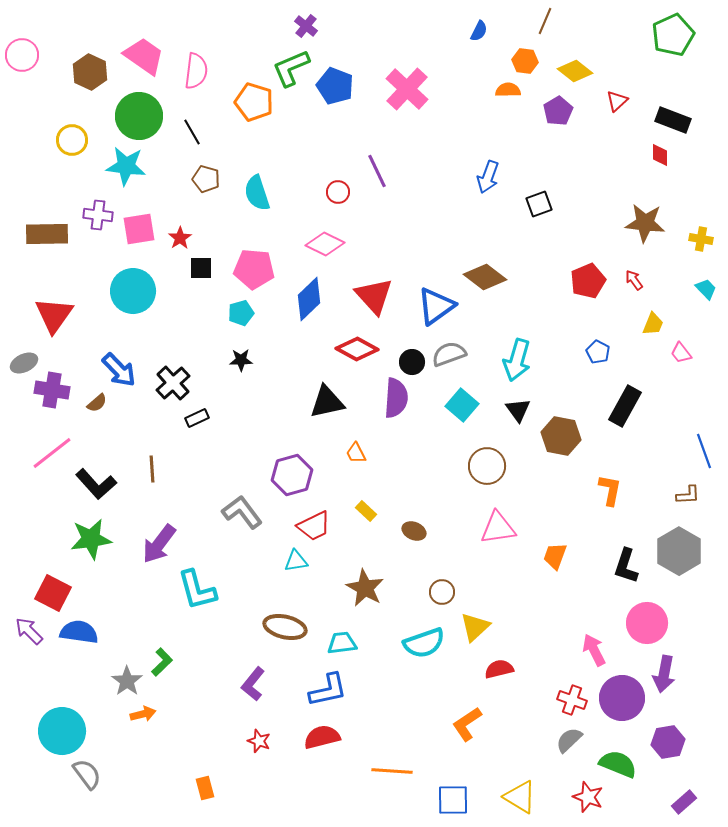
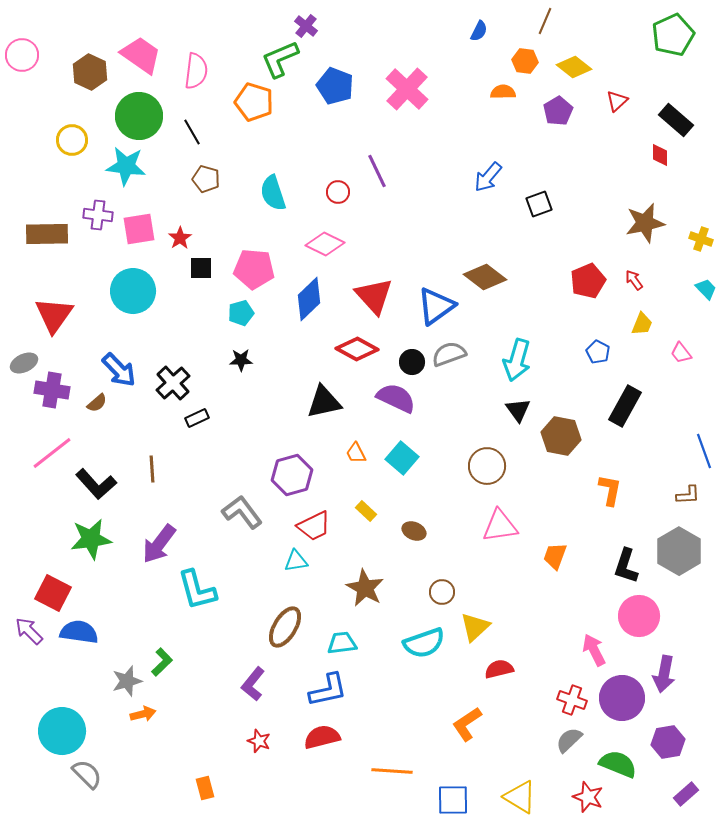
pink trapezoid at (144, 56): moved 3 px left, 1 px up
green L-shape at (291, 68): moved 11 px left, 9 px up
yellow diamond at (575, 71): moved 1 px left, 4 px up
orange semicircle at (508, 90): moved 5 px left, 2 px down
black rectangle at (673, 120): moved 3 px right; rotated 20 degrees clockwise
blue arrow at (488, 177): rotated 20 degrees clockwise
cyan semicircle at (257, 193): moved 16 px right
brown star at (645, 223): rotated 18 degrees counterclockwise
yellow cross at (701, 239): rotated 10 degrees clockwise
yellow trapezoid at (653, 324): moved 11 px left
purple semicircle at (396, 398): rotated 69 degrees counterclockwise
black triangle at (327, 402): moved 3 px left
cyan square at (462, 405): moved 60 px left, 53 px down
pink triangle at (498, 528): moved 2 px right, 2 px up
pink circle at (647, 623): moved 8 px left, 7 px up
brown ellipse at (285, 627): rotated 72 degrees counterclockwise
gray star at (127, 681): rotated 20 degrees clockwise
gray semicircle at (87, 774): rotated 8 degrees counterclockwise
purple rectangle at (684, 802): moved 2 px right, 8 px up
